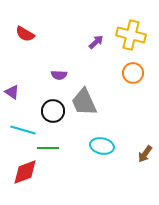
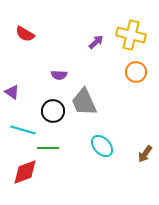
orange circle: moved 3 px right, 1 px up
cyan ellipse: rotated 35 degrees clockwise
